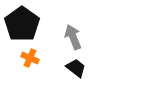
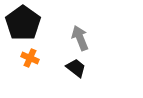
black pentagon: moved 1 px right, 1 px up
gray arrow: moved 7 px right, 1 px down
